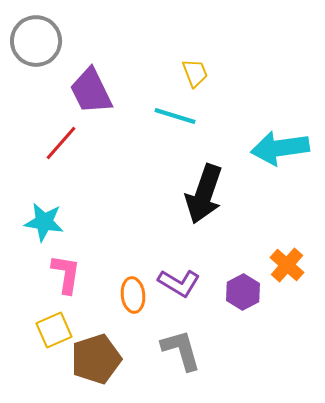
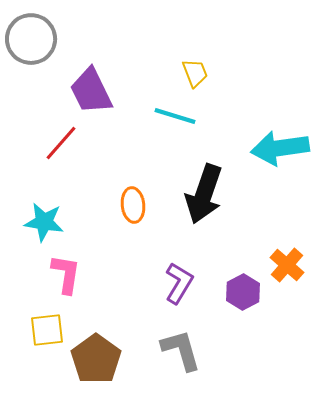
gray circle: moved 5 px left, 2 px up
purple L-shape: rotated 90 degrees counterclockwise
orange ellipse: moved 90 px up
yellow square: moved 7 px left; rotated 18 degrees clockwise
brown pentagon: rotated 18 degrees counterclockwise
